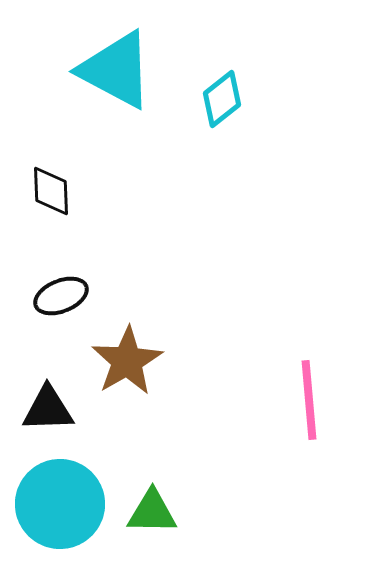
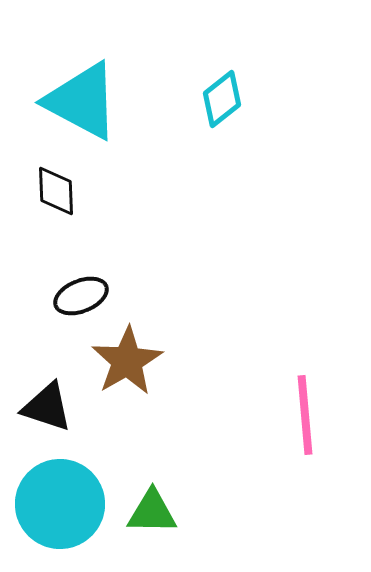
cyan triangle: moved 34 px left, 31 px down
black diamond: moved 5 px right
black ellipse: moved 20 px right
pink line: moved 4 px left, 15 px down
black triangle: moved 1 px left, 2 px up; rotated 20 degrees clockwise
